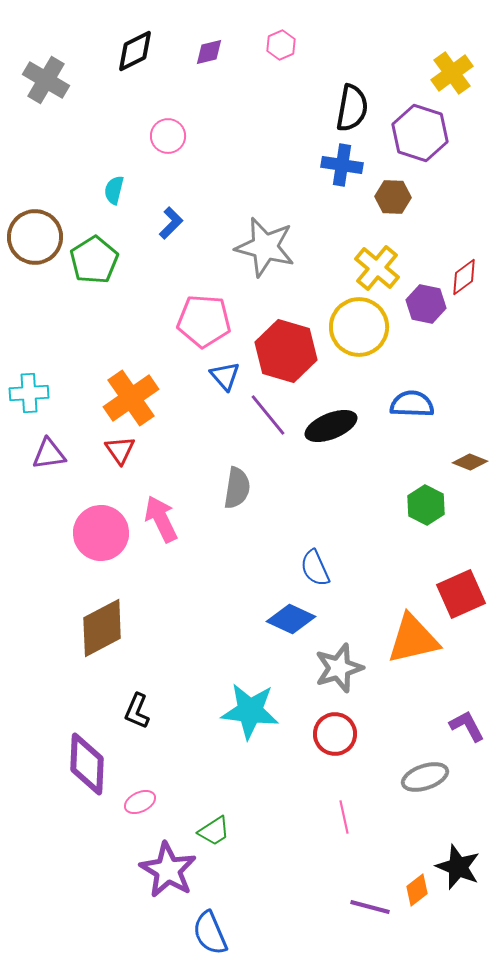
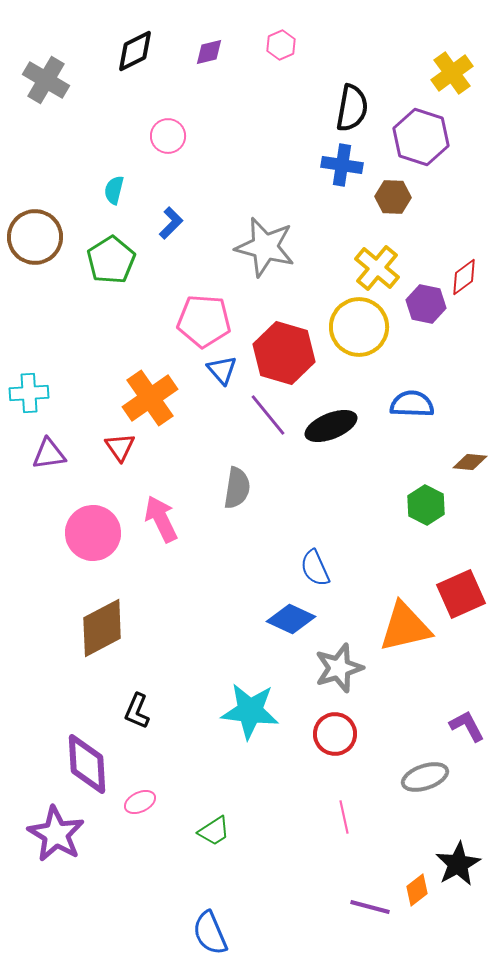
purple hexagon at (420, 133): moved 1 px right, 4 px down
green pentagon at (94, 260): moved 17 px right
red hexagon at (286, 351): moved 2 px left, 2 px down
blue triangle at (225, 376): moved 3 px left, 6 px up
orange cross at (131, 398): moved 19 px right
red triangle at (120, 450): moved 3 px up
brown diamond at (470, 462): rotated 16 degrees counterclockwise
pink circle at (101, 533): moved 8 px left
orange triangle at (413, 639): moved 8 px left, 12 px up
purple diamond at (87, 764): rotated 6 degrees counterclockwise
black star at (458, 867): moved 3 px up; rotated 21 degrees clockwise
purple star at (168, 870): moved 112 px left, 36 px up
